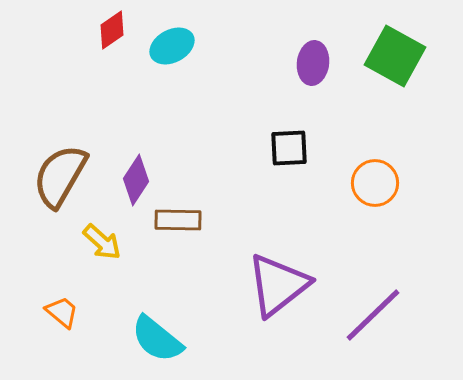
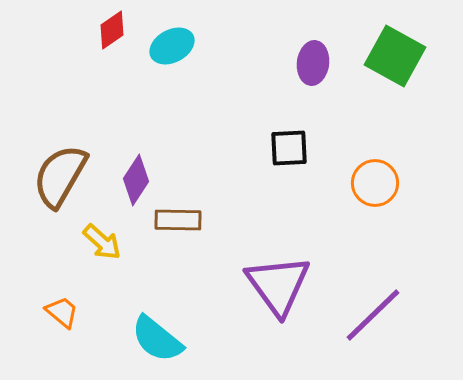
purple triangle: rotated 28 degrees counterclockwise
